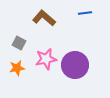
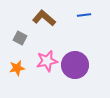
blue line: moved 1 px left, 2 px down
gray square: moved 1 px right, 5 px up
pink star: moved 1 px right, 2 px down
